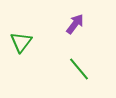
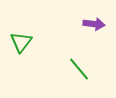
purple arrow: moved 19 px right; rotated 60 degrees clockwise
